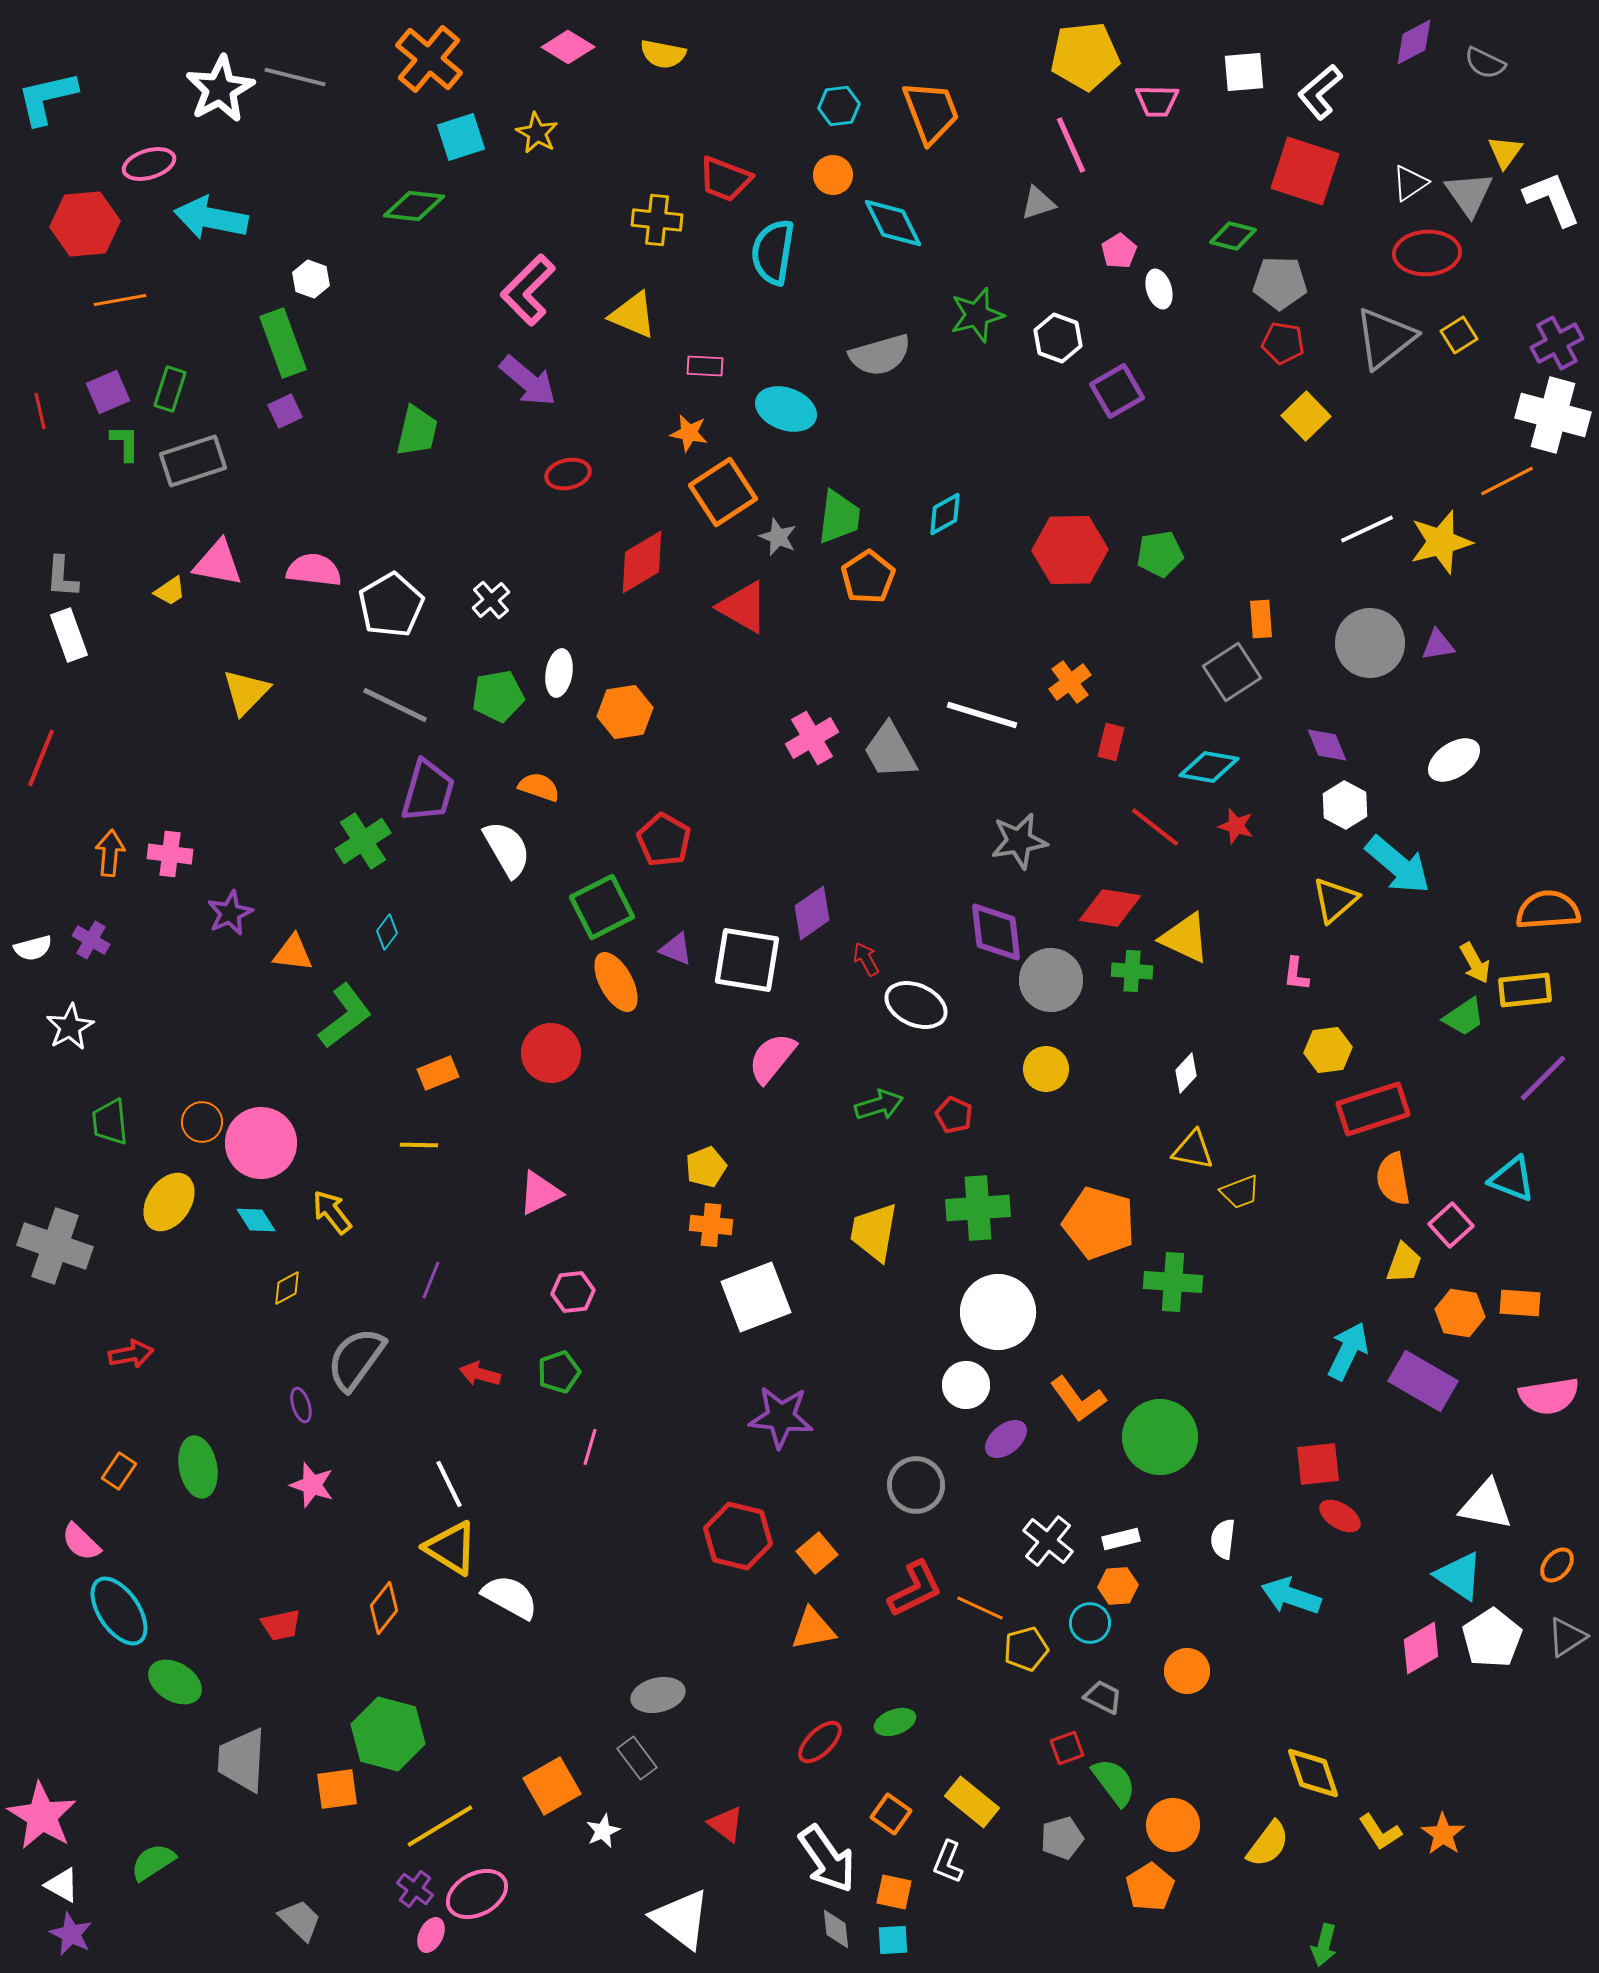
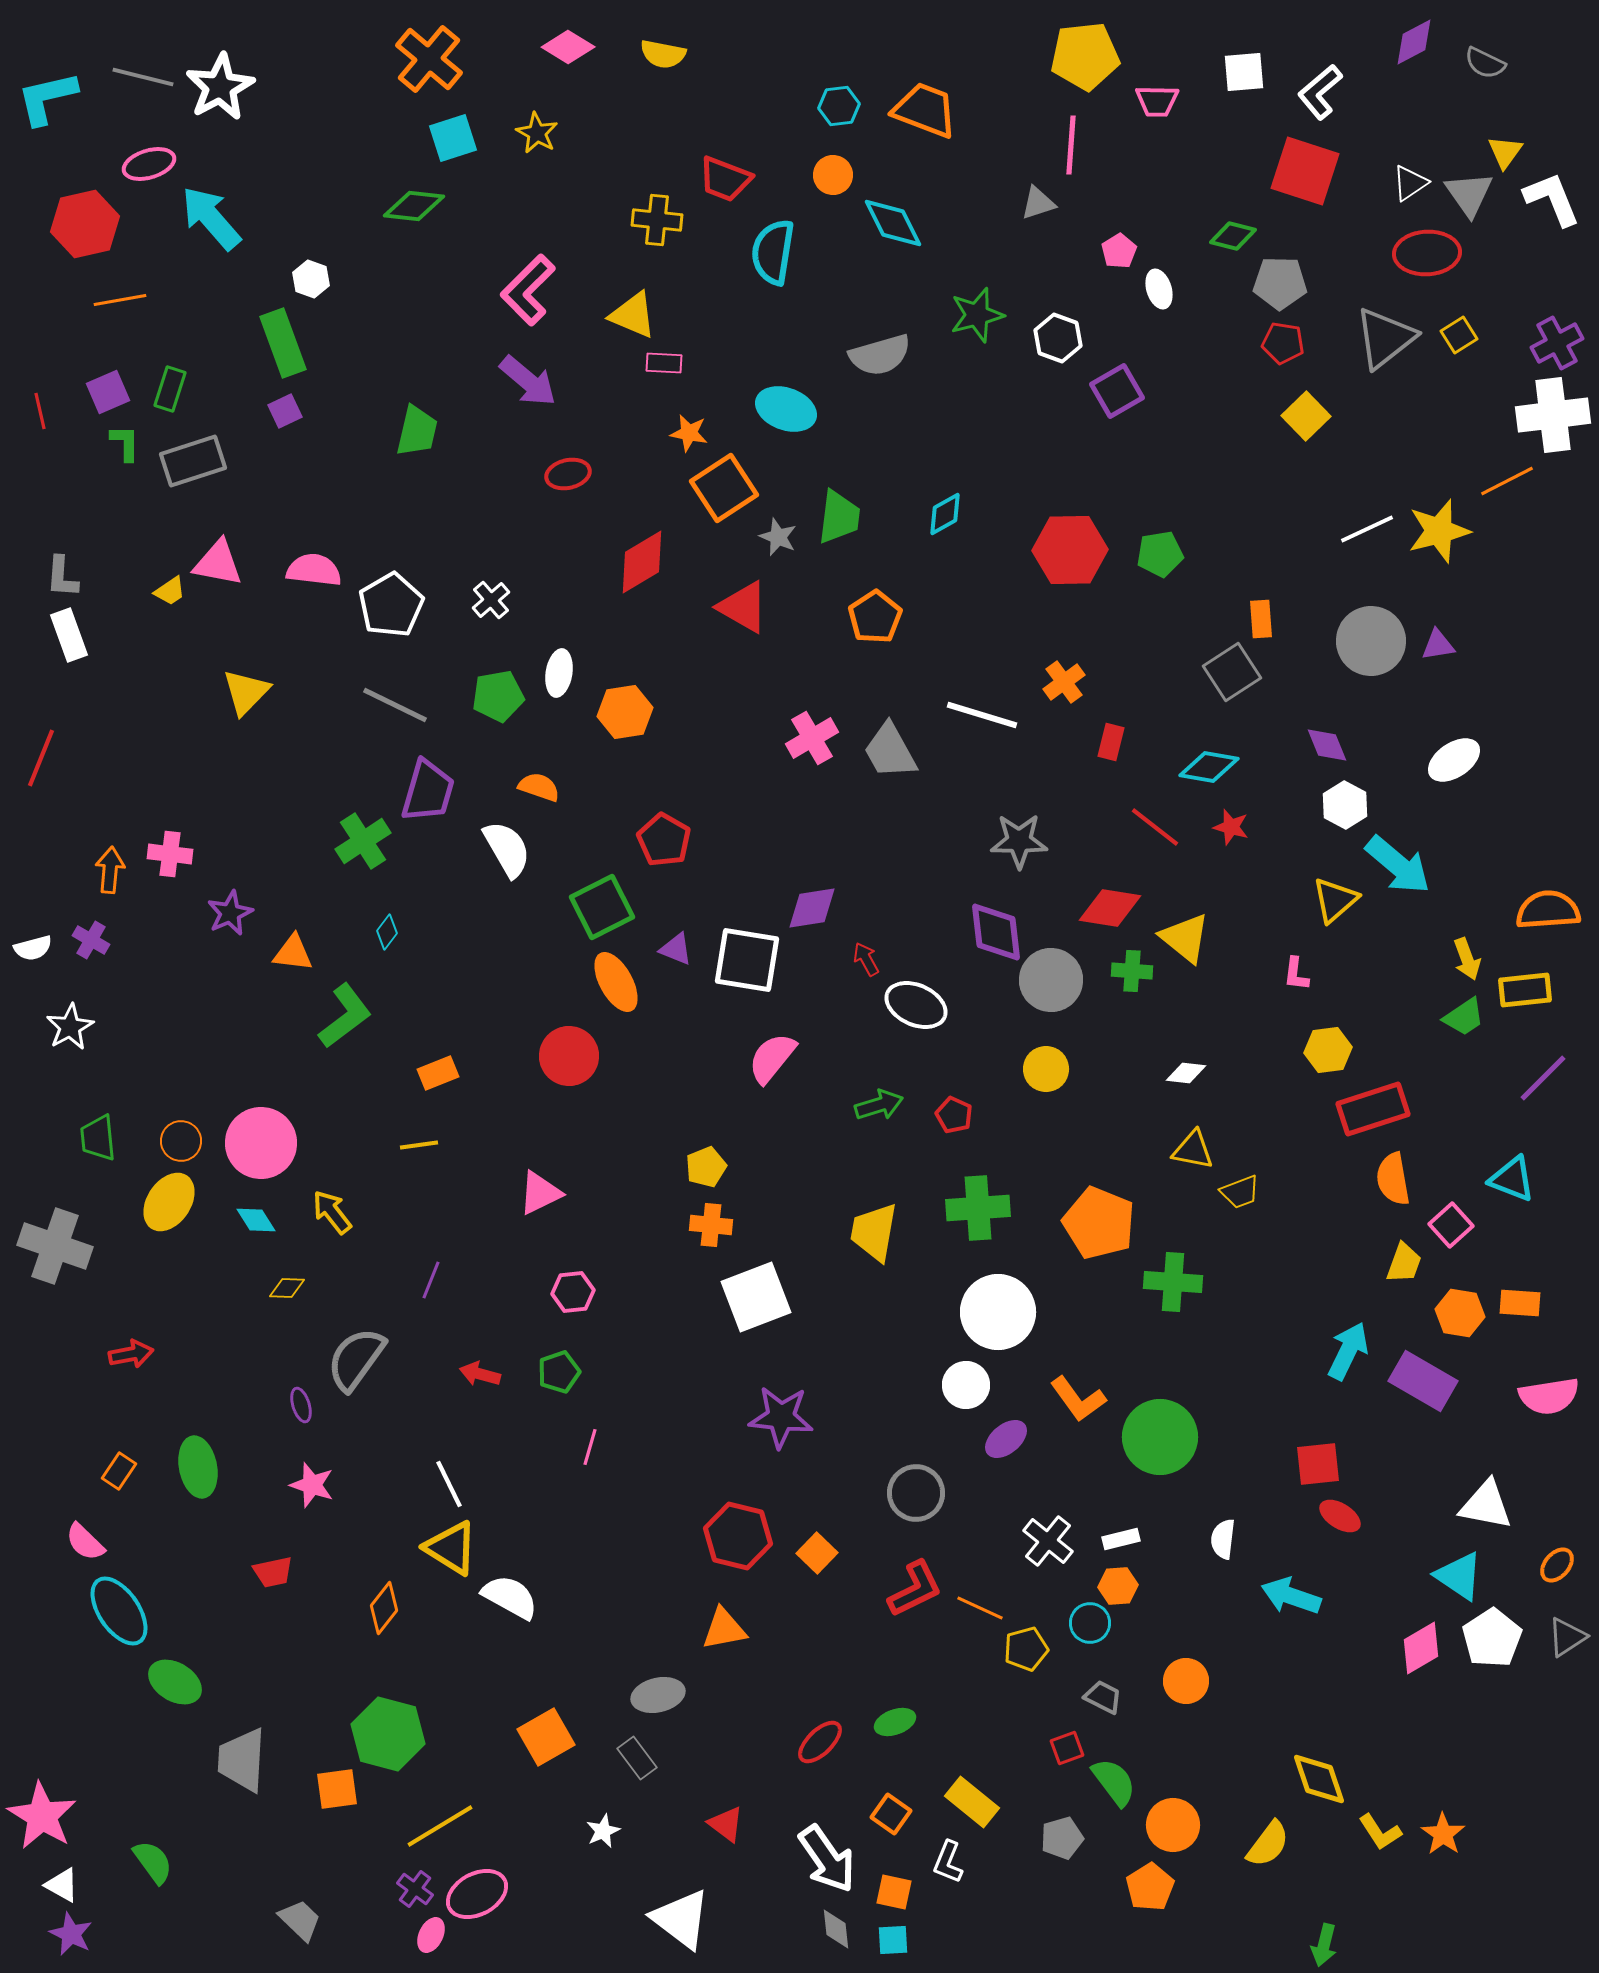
gray line at (295, 77): moved 152 px left
white star at (220, 89): moved 2 px up
orange trapezoid at (931, 112): moved 6 px left, 2 px up; rotated 48 degrees counterclockwise
cyan square at (461, 137): moved 8 px left, 1 px down
pink line at (1071, 145): rotated 28 degrees clockwise
cyan arrow at (211, 218): rotated 38 degrees clockwise
red hexagon at (85, 224): rotated 8 degrees counterclockwise
pink rectangle at (705, 366): moved 41 px left, 3 px up
white cross at (1553, 415): rotated 22 degrees counterclockwise
orange square at (723, 492): moved 1 px right, 4 px up
yellow star at (1441, 542): moved 2 px left, 11 px up
orange pentagon at (868, 577): moved 7 px right, 40 px down
gray circle at (1370, 643): moved 1 px right, 2 px up
orange cross at (1070, 682): moved 6 px left
red star at (1236, 826): moved 5 px left, 1 px down
gray star at (1019, 841): rotated 10 degrees clockwise
orange arrow at (110, 853): moved 17 px down
purple diamond at (812, 913): moved 5 px up; rotated 26 degrees clockwise
yellow triangle at (1185, 938): rotated 14 degrees clockwise
yellow arrow at (1475, 963): moved 8 px left, 4 px up; rotated 9 degrees clockwise
red circle at (551, 1053): moved 18 px right, 3 px down
white diamond at (1186, 1073): rotated 54 degrees clockwise
green trapezoid at (110, 1122): moved 12 px left, 16 px down
orange circle at (202, 1122): moved 21 px left, 19 px down
yellow line at (419, 1145): rotated 9 degrees counterclockwise
orange pentagon at (1099, 1223): rotated 6 degrees clockwise
yellow diamond at (287, 1288): rotated 30 degrees clockwise
gray circle at (916, 1485): moved 8 px down
pink semicircle at (81, 1542): moved 4 px right
orange square at (817, 1553): rotated 6 degrees counterclockwise
red trapezoid at (281, 1625): moved 8 px left, 53 px up
orange triangle at (813, 1629): moved 89 px left
orange circle at (1187, 1671): moved 1 px left, 10 px down
yellow diamond at (1313, 1773): moved 6 px right, 6 px down
orange square at (552, 1786): moved 6 px left, 49 px up
green semicircle at (153, 1862): rotated 87 degrees clockwise
